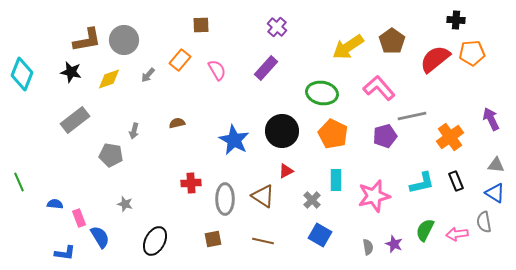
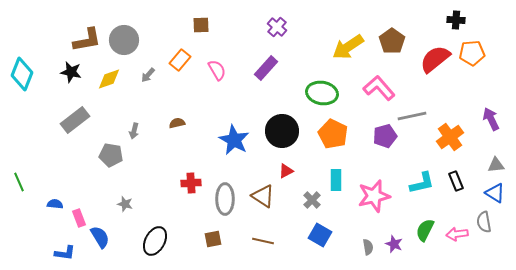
gray triangle at (496, 165): rotated 12 degrees counterclockwise
